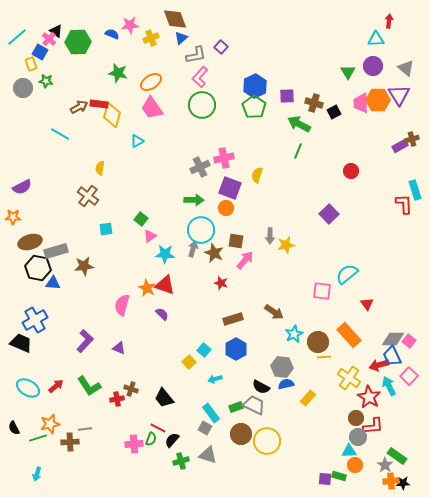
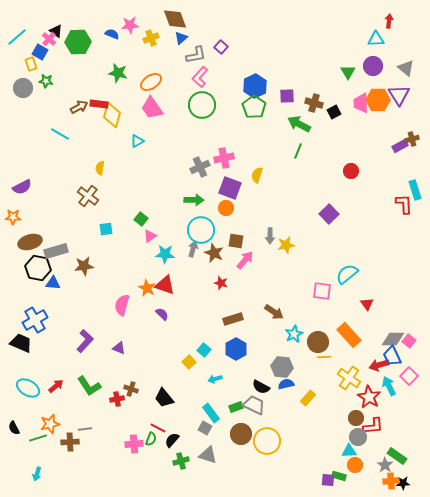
purple square at (325, 479): moved 3 px right, 1 px down
